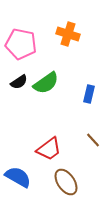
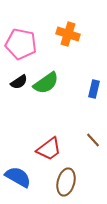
blue rectangle: moved 5 px right, 5 px up
brown ellipse: rotated 48 degrees clockwise
